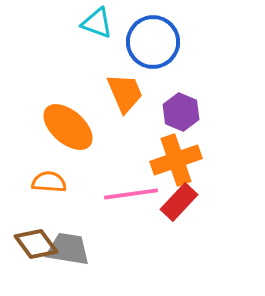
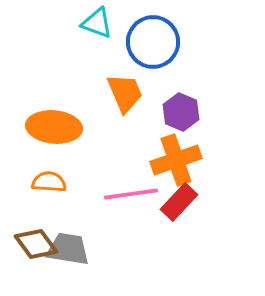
orange ellipse: moved 14 px left; rotated 36 degrees counterclockwise
